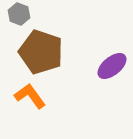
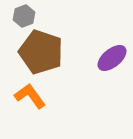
gray hexagon: moved 5 px right, 2 px down; rotated 20 degrees clockwise
purple ellipse: moved 8 px up
